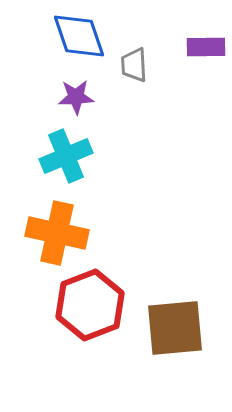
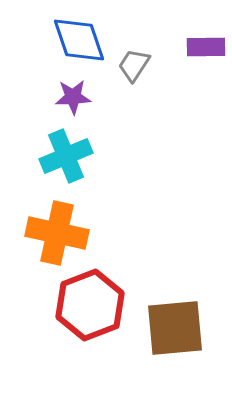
blue diamond: moved 4 px down
gray trapezoid: rotated 36 degrees clockwise
purple star: moved 3 px left
